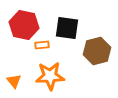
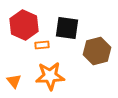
red hexagon: rotated 12 degrees clockwise
